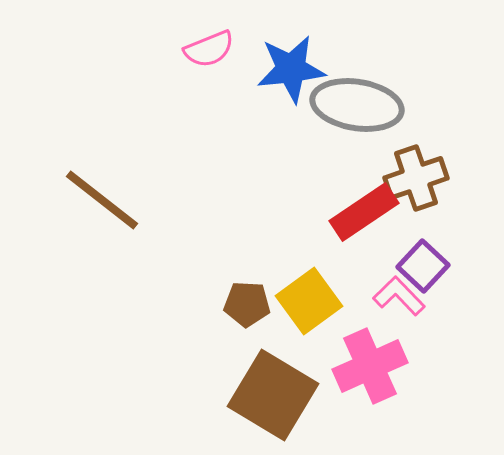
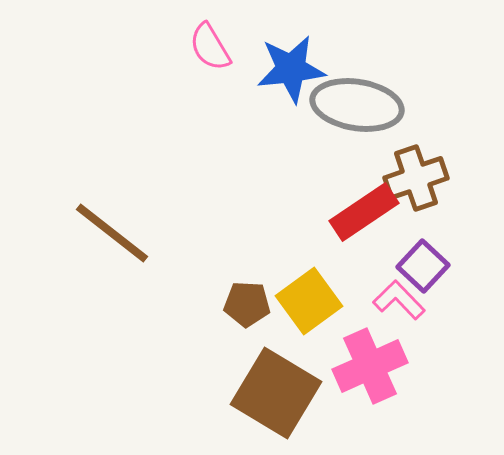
pink semicircle: moved 1 px right, 2 px up; rotated 81 degrees clockwise
brown line: moved 10 px right, 33 px down
pink L-shape: moved 4 px down
brown square: moved 3 px right, 2 px up
